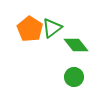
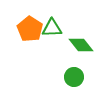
green triangle: rotated 35 degrees clockwise
green diamond: moved 5 px right
